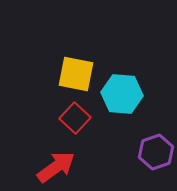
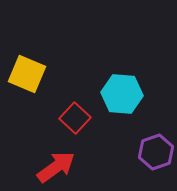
yellow square: moved 49 px left; rotated 12 degrees clockwise
